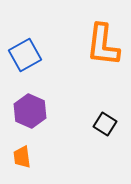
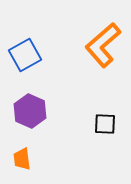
orange L-shape: rotated 42 degrees clockwise
black square: rotated 30 degrees counterclockwise
orange trapezoid: moved 2 px down
